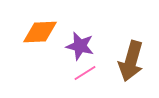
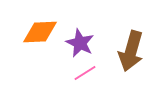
purple star: moved 3 px up; rotated 12 degrees clockwise
brown arrow: moved 10 px up
